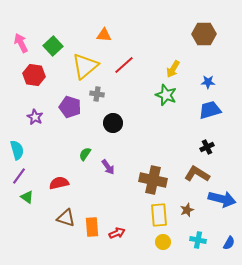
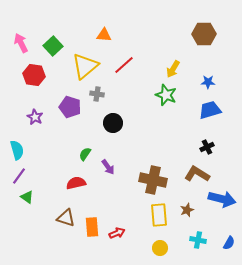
red semicircle: moved 17 px right
yellow circle: moved 3 px left, 6 px down
